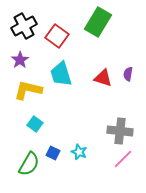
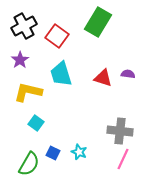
purple semicircle: rotated 88 degrees clockwise
yellow L-shape: moved 2 px down
cyan square: moved 1 px right, 1 px up
pink line: rotated 20 degrees counterclockwise
